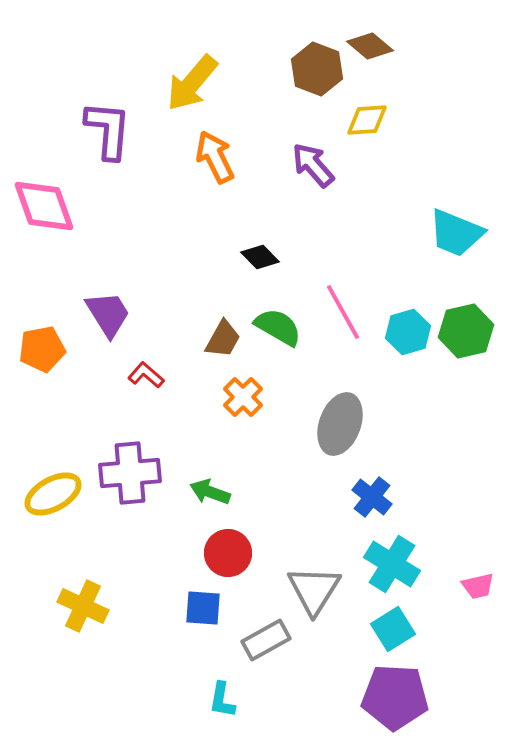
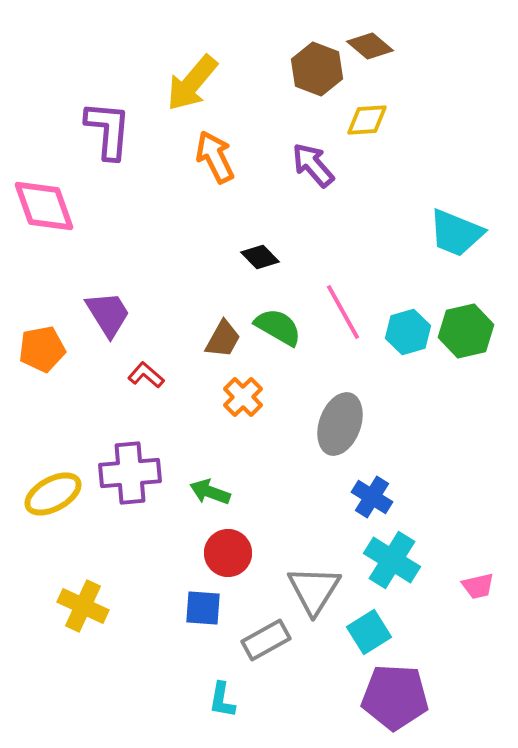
blue cross: rotated 6 degrees counterclockwise
cyan cross: moved 4 px up
cyan square: moved 24 px left, 3 px down
